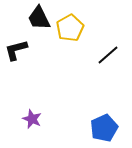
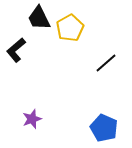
black L-shape: rotated 25 degrees counterclockwise
black line: moved 2 px left, 8 px down
purple star: rotated 30 degrees clockwise
blue pentagon: rotated 24 degrees counterclockwise
